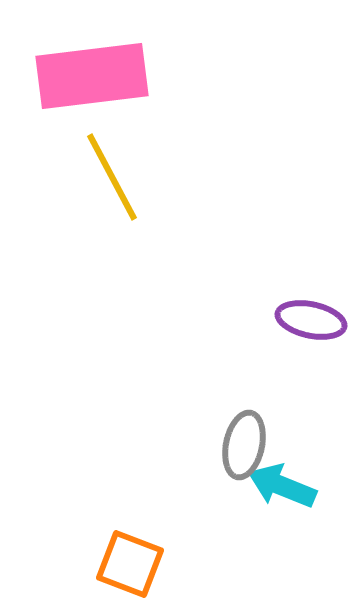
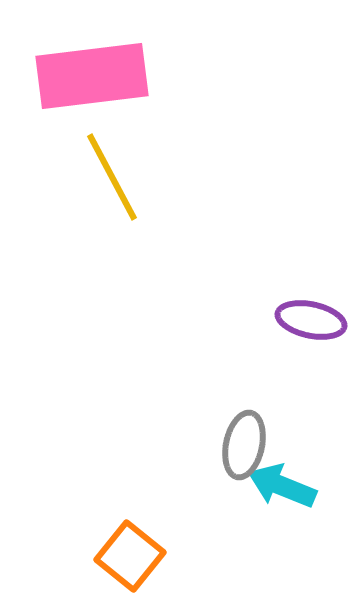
orange square: moved 8 px up; rotated 18 degrees clockwise
